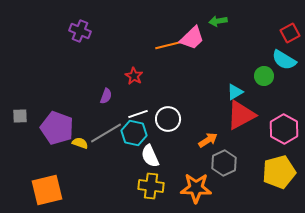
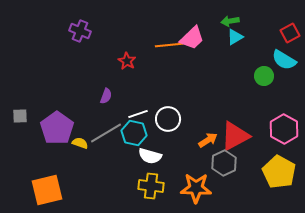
green arrow: moved 12 px right
orange line: rotated 8 degrees clockwise
red star: moved 7 px left, 15 px up
cyan triangle: moved 55 px up
red triangle: moved 6 px left, 21 px down
purple pentagon: rotated 16 degrees clockwise
white semicircle: rotated 50 degrees counterclockwise
yellow pentagon: rotated 28 degrees counterclockwise
